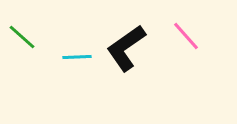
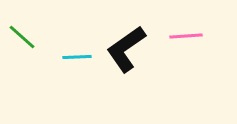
pink line: rotated 52 degrees counterclockwise
black L-shape: moved 1 px down
